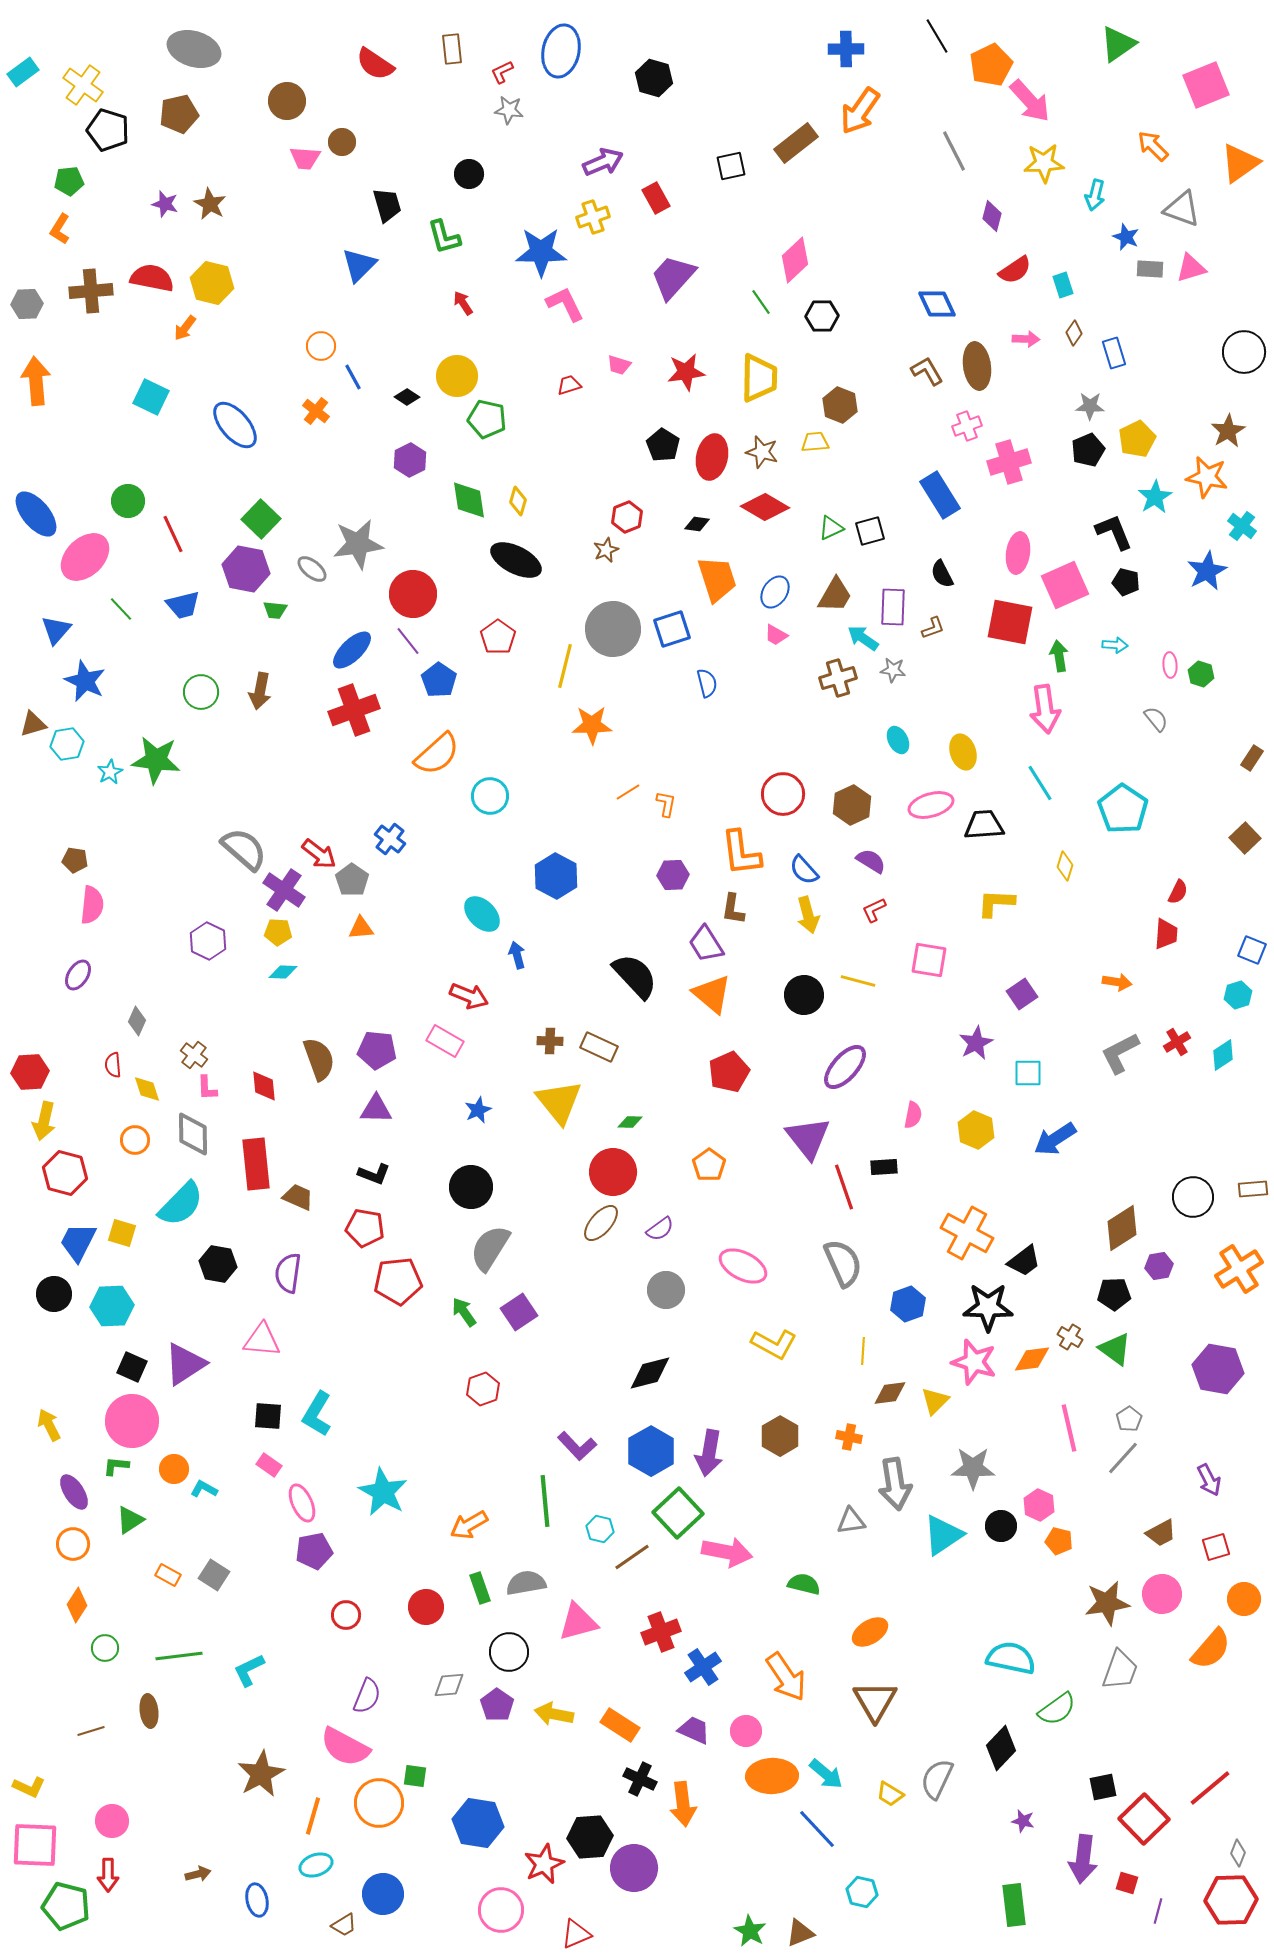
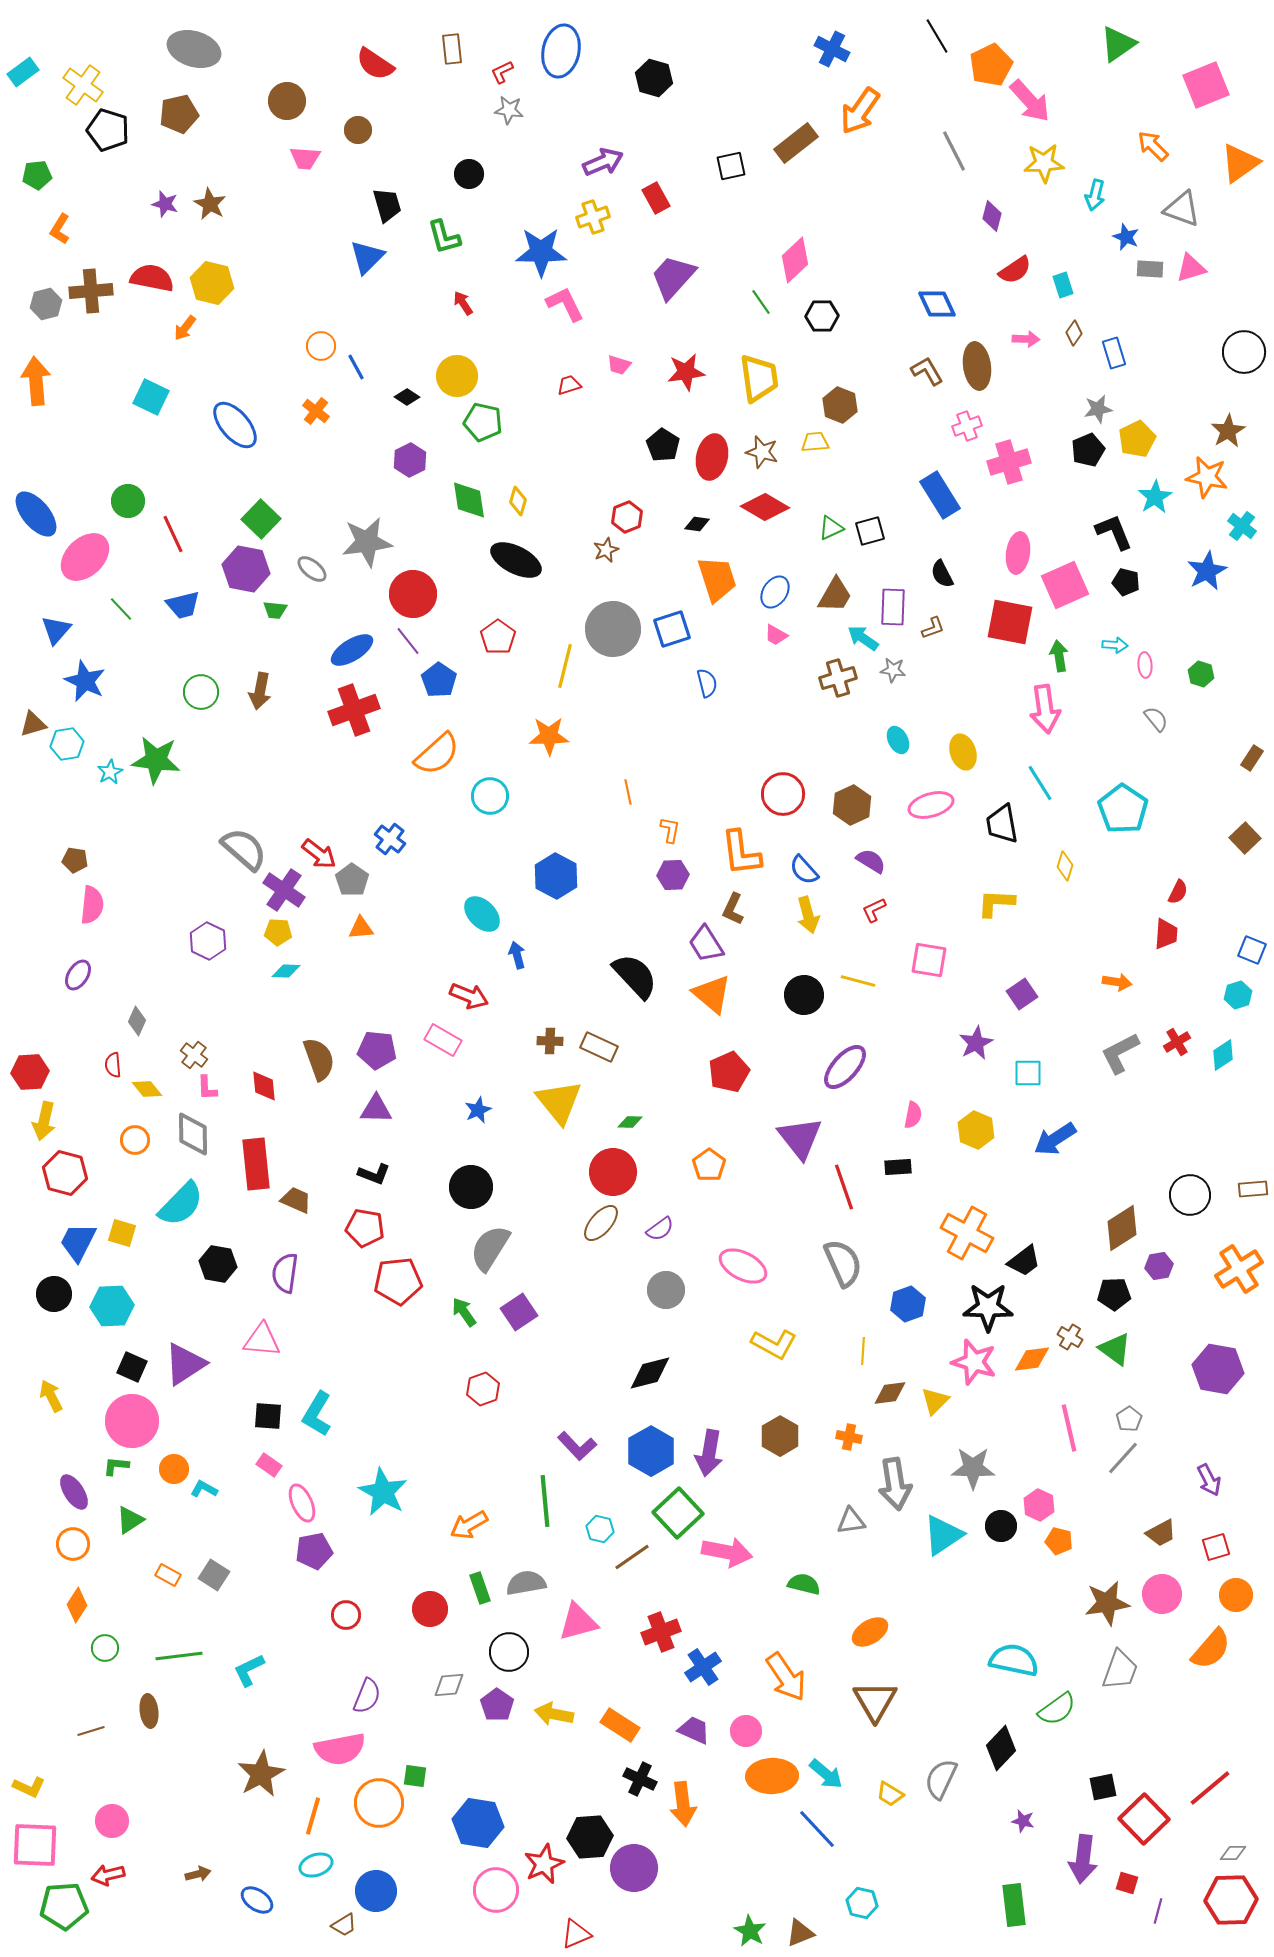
blue cross at (846, 49): moved 14 px left; rotated 28 degrees clockwise
brown circle at (342, 142): moved 16 px right, 12 px up
green pentagon at (69, 181): moved 32 px left, 6 px up
blue triangle at (359, 265): moved 8 px right, 8 px up
gray hexagon at (27, 304): moved 19 px right; rotated 12 degrees counterclockwise
blue line at (353, 377): moved 3 px right, 10 px up
yellow trapezoid at (759, 378): rotated 9 degrees counterclockwise
gray star at (1090, 406): moved 8 px right, 3 px down; rotated 12 degrees counterclockwise
green pentagon at (487, 419): moved 4 px left, 3 px down
gray star at (358, 544): moved 9 px right, 2 px up
blue ellipse at (352, 650): rotated 12 degrees clockwise
pink ellipse at (1170, 665): moved 25 px left
orange star at (592, 725): moved 43 px left, 11 px down
orange line at (628, 792): rotated 70 degrees counterclockwise
orange L-shape at (666, 804): moved 4 px right, 26 px down
black trapezoid at (984, 825): moved 18 px right, 1 px up; rotated 96 degrees counterclockwise
brown L-shape at (733, 909): rotated 16 degrees clockwise
cyan diamond at (283, 972): moved 3 px right, 1 px up
pink rectangle at (445, 1041): moved 2 px left, 1 px up
yellow diamond at (147, 1089): rotated 20 degrees counterclockwise
purple triangle at (808, 1138): moved 8 px left
black rectangle at (884, 1167): moved 14 px right
brown trapezoid at (298, 1197): moved 2 px left, 3 px down
black circle at (1193, 1197): moved 3 px left, 2 px up
purple semicircle at (288, 1273): moved 3 px left
yellow arrow at (49, 1425): moved 2 px right, 29 px up
orange circle at (1244, 1599): moved 8 px left, 4 px up
red circle at (426, 1607): moved 4 px right, 2 px down
cyan semicircle at (1011, 1658): moved 3 px right, 2 px down
pink semicircle at (345, 1747): moved 5 px left, 2 px down; rotated 39 degrees counterclockwise
gray semicircle at (937, 1779): moved 4 px right
gray diamond at (1238, 1853): moved 5 px left; rotated 68 degrees clockwise
red arrow at (108, 1875): rotated 76 degrees clockwise
cyan hexagon at (862, 1892): moved 11 px down
blue circle at (383, 1894): moved 7 px left, 3 px up
blue ellipse at (257, 1900): rotated 44 degrees counterclockwise
green pentagon at (66, 1906): moved 2 px left; rotated 18 degrees counterclockwise
pink circle at (501, 1910): moved 5 px left, 20 px up
